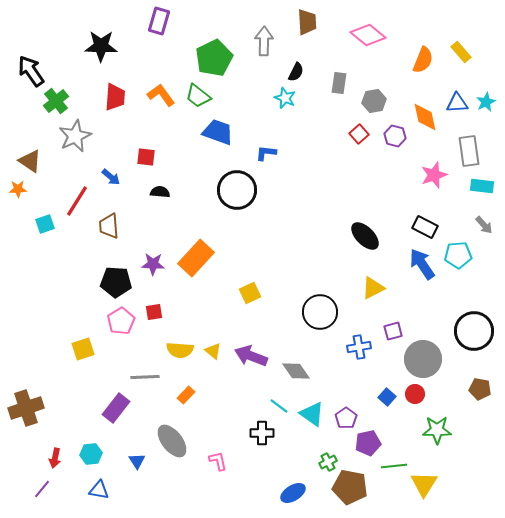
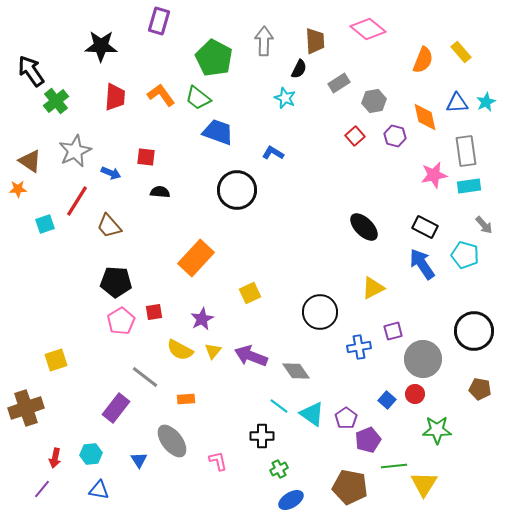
brown trapezoid at (307, 22): moved 8 px right, 19 px down
pink diamond at (368, 35): moved 6 px up
green pentagon at (214, 58): rotated 18 degrees counterclockwise
black semicircle at (296, 72): moved 3 px right, 3 px up
gray rectangle at (339, 83): rotated 50 degrees clockwise
green trapezoid at (198, 96): moved 2 px down
red square at (359, 134): moved 4 px left, 2 px down
gray star at (75, 136): moved 15 px down
gray rectangle at (469, 151): moved 3 px left
blue L-shape at (266, 153): moved 7 px right; rotated 25 degrees clockwise
pink star at (434, 175): rotated 8 degrees clockwise
blue arrow at (111, 177): moved 4 px up; rotated 18 degrees counterclockwise
cyan rectangle at (482, 186): moved 13 px left; rotated 15 degrees counterclockwise
brown trapezoid at (109, 226): rotated 36 degrees counterclockwise
black ellipse at (365, 236): moved 1 px left, 9 px up
cyan pentagon at (458, 255): moved 7 px right; rotated 20 degrees clockwise
purple star at (153, 264): moved 49 px right, 55 px down; rotated 30 degrees counterclockwise
yellow square at (83, 349): moved 27 px left, 11 px down
yellow semicircle at (180, 350): rotated 24 degrees clockwise
yellow triangle at (213, 351): rotated 30 degrees clockwise
gray line at (145, 377): rotated 40 degrees clockwise
orange rectangle at (186, 395): moved 4 px down; rotated 42 degrees clockwise
blue square at (387, 397): moved 3 px down
black cross at (262, 433): moved 3 px down
purple pentagon at (368, 443): moved 3 px up; rotated 10 degrees counterclockwise
blue triangle at (137, 461): moved 2 px right, 1 px up
green cross at (328, 462): moved 49 px left, 7 px down
blue ellipse at (293, 493): moved 2 px left, 7 px down
